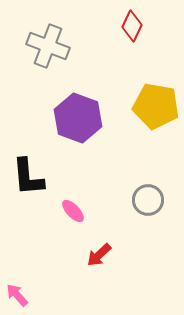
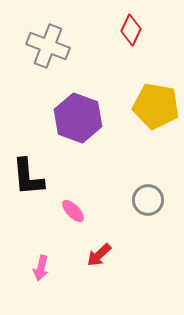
red diamond: moved 1 px left, 4 px down
pink arrow: moved 24 px right, 27 px up; rotated 125 degrees counterclockwise
